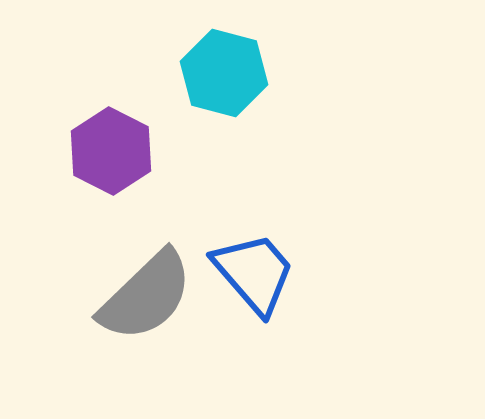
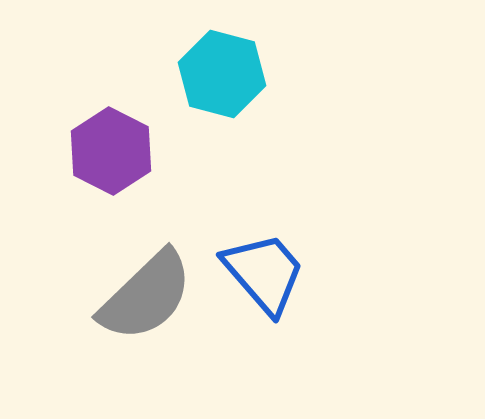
cyan hexagon: moved 2 px left, 1 px down
blue trapezoid: moved 10 px right
